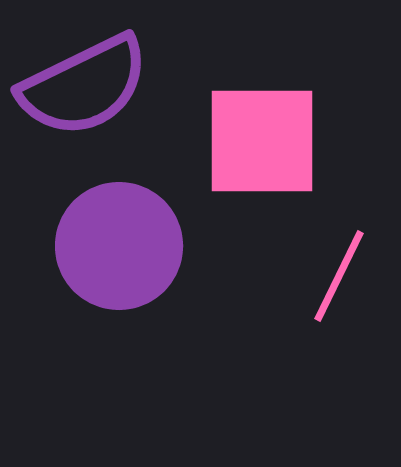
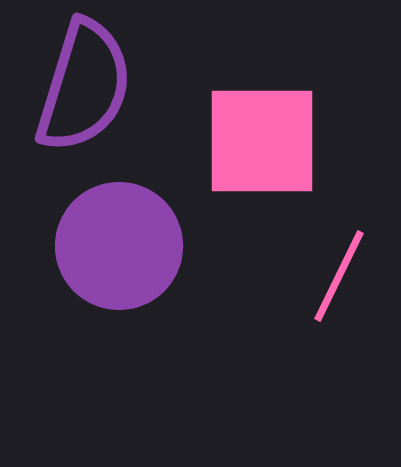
purple semicircle: rotated 47 degrees counterclockwise
